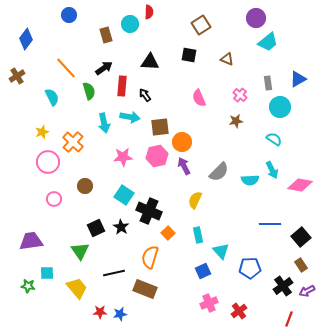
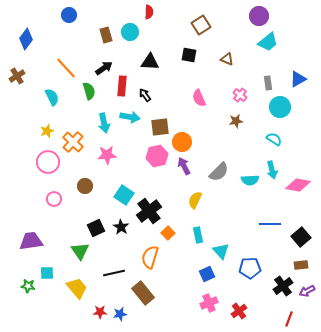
purple circle at (256, 18): moved 3 px right, 2 px up
cyan circle at (130, 24): moved 8 px down
yellow star at (42, 132): moved 5 px right, 1 px up
pink star at (123, 157): moved 16 px left, 2 px up
cyan arrow at (272, 170): rotated 12 degrees clockwise
pink diamond at (300, 185): moved 2 px left
black cross at (149, 211): rotated 30 degrees clockwise
brown rectangle at (301, 265): rotated 64 degrees counterclockwise
blue square at (203, 271): moved 4 px right, 3 px down
brown rectangle at (145, 289): moved 2 px left, 4 px down; rotated 30 degrees clockwise
